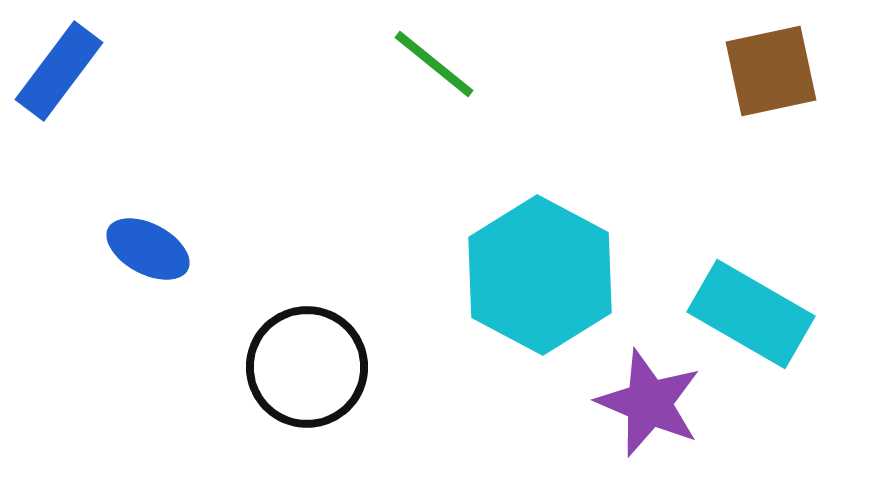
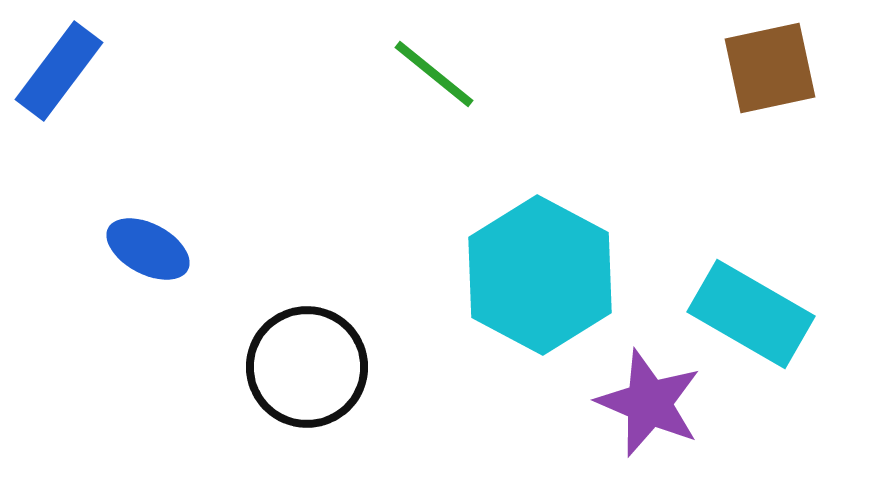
green line: moved 10 px down
brown square: moved 1 px left, 3 px up
